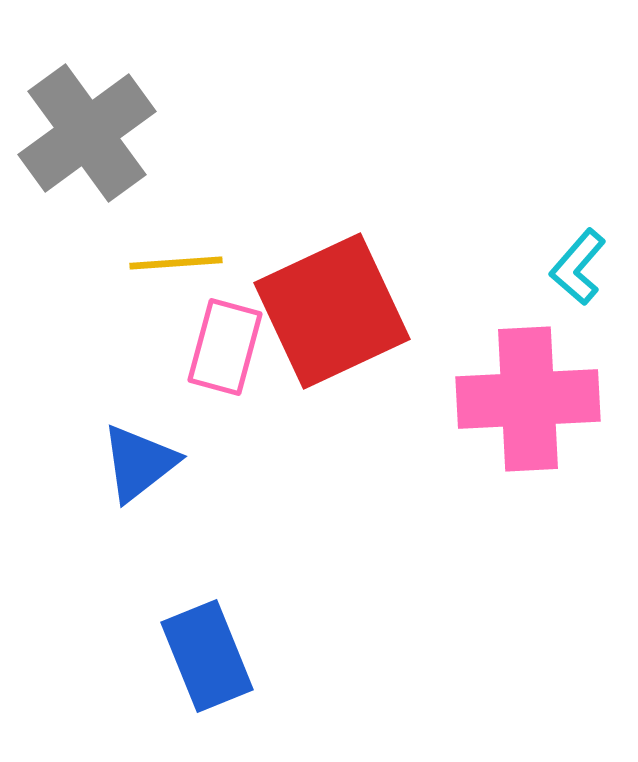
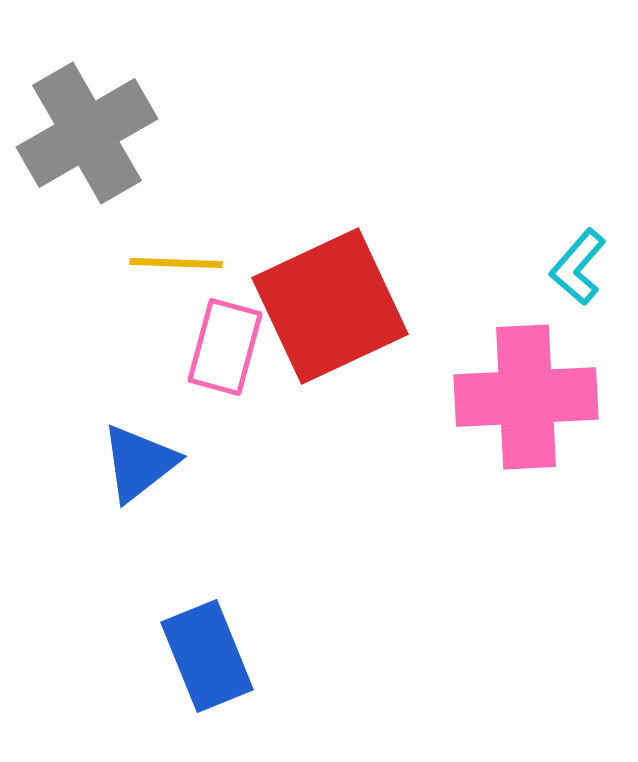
gray cross: rotated 6 degrees clockwise
yellow line: rotated 6 degrees clockwise
red square: moved 2 px left, 5 px up
pink cross: moved 2 px left, 2 px up
